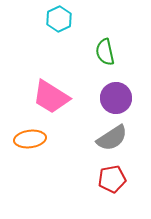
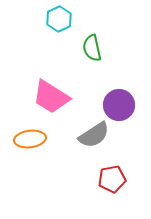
green semicircle: moved 13 px left, 4 px up
purple circle: moved 3 px right, 7 px down
gray semicircle: moved 18 px left, 3 px up
